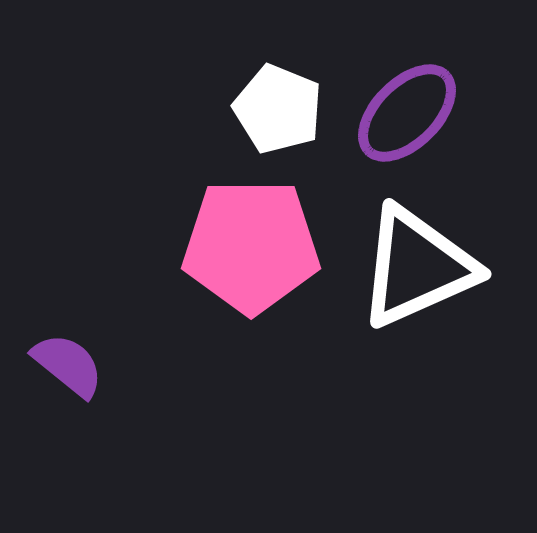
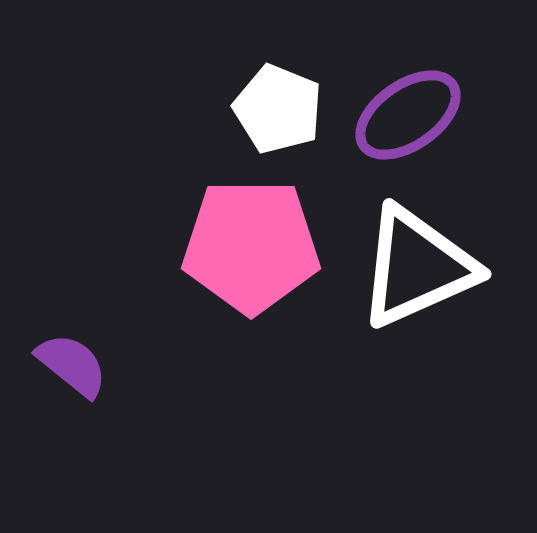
purple ellipse: moved 1 px right, 2 px down; rotated 10 degrees clockwise
purple semicircle: moved 4 px right
